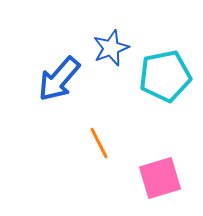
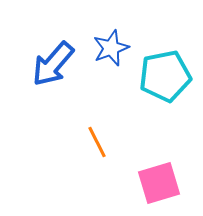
blue arrow: moved 6 px left, 15 px up
orange line: moved 2 px left, 1 px up
pink square: moved 1 px left, 5 px down
